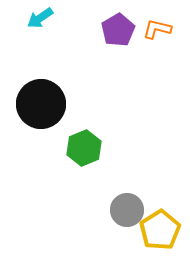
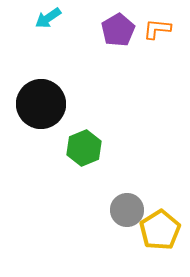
cyan arrow: moved 8 px right
orange L-shape: rotated 8 degrees counterclockwise
